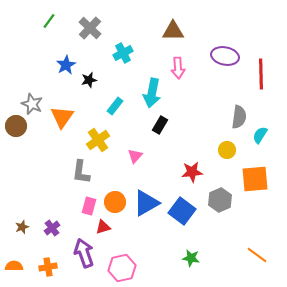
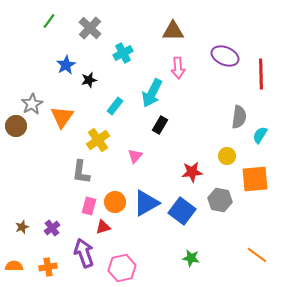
purple ellipse: rotated 12 degrees clockwise
cyan arrow: rotated 16 degrees clockwise
gray star: rotated 20 degrees clockwise
yellow circle: moved 6 px down
gray hexagon: rotated 25 degrees counterclockwise
